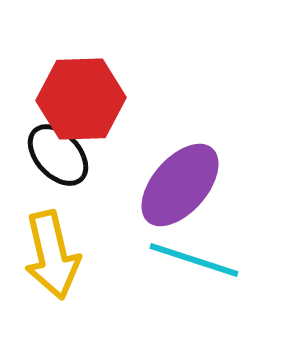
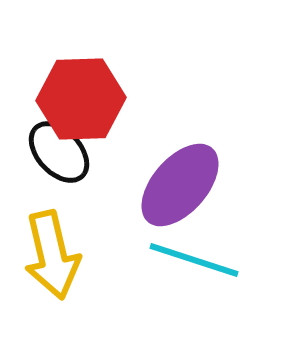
black ellipse: moved 1 px right, 3 px up
